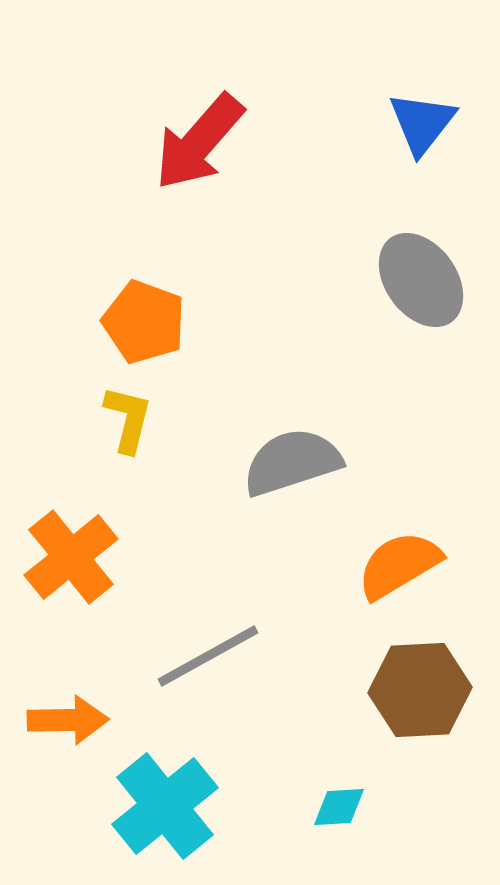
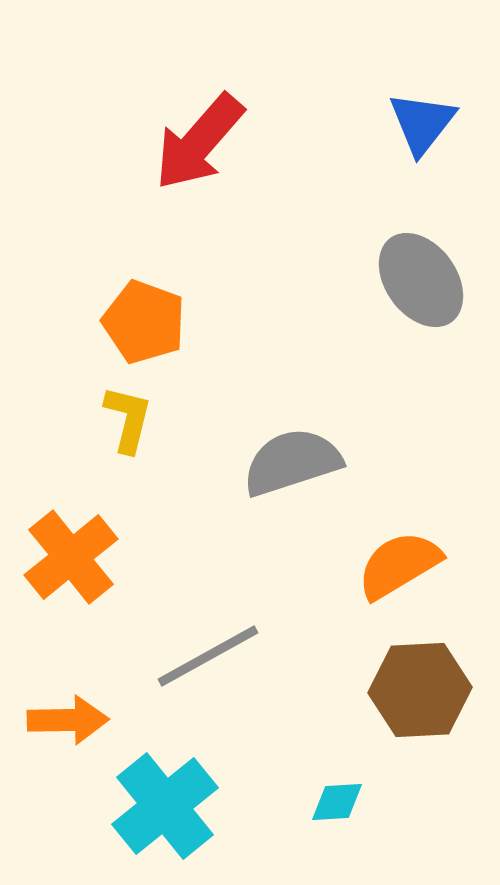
cyan diamond: moved 2 px left, 5 px up
